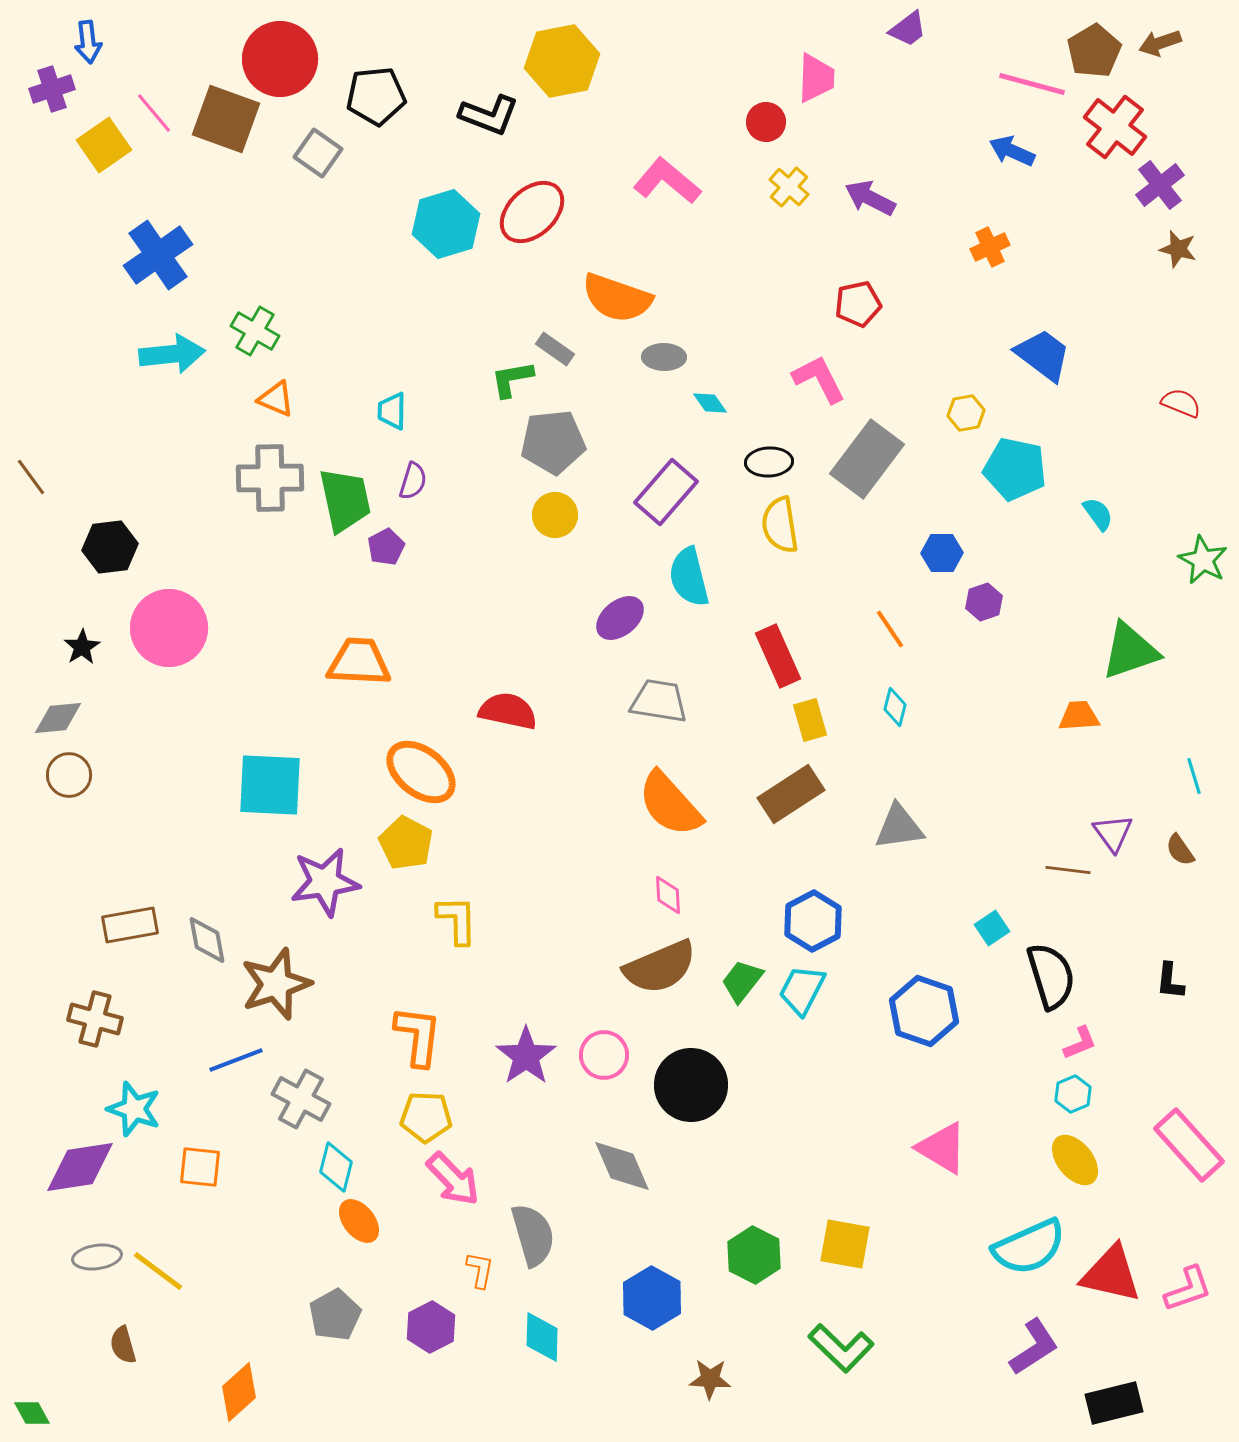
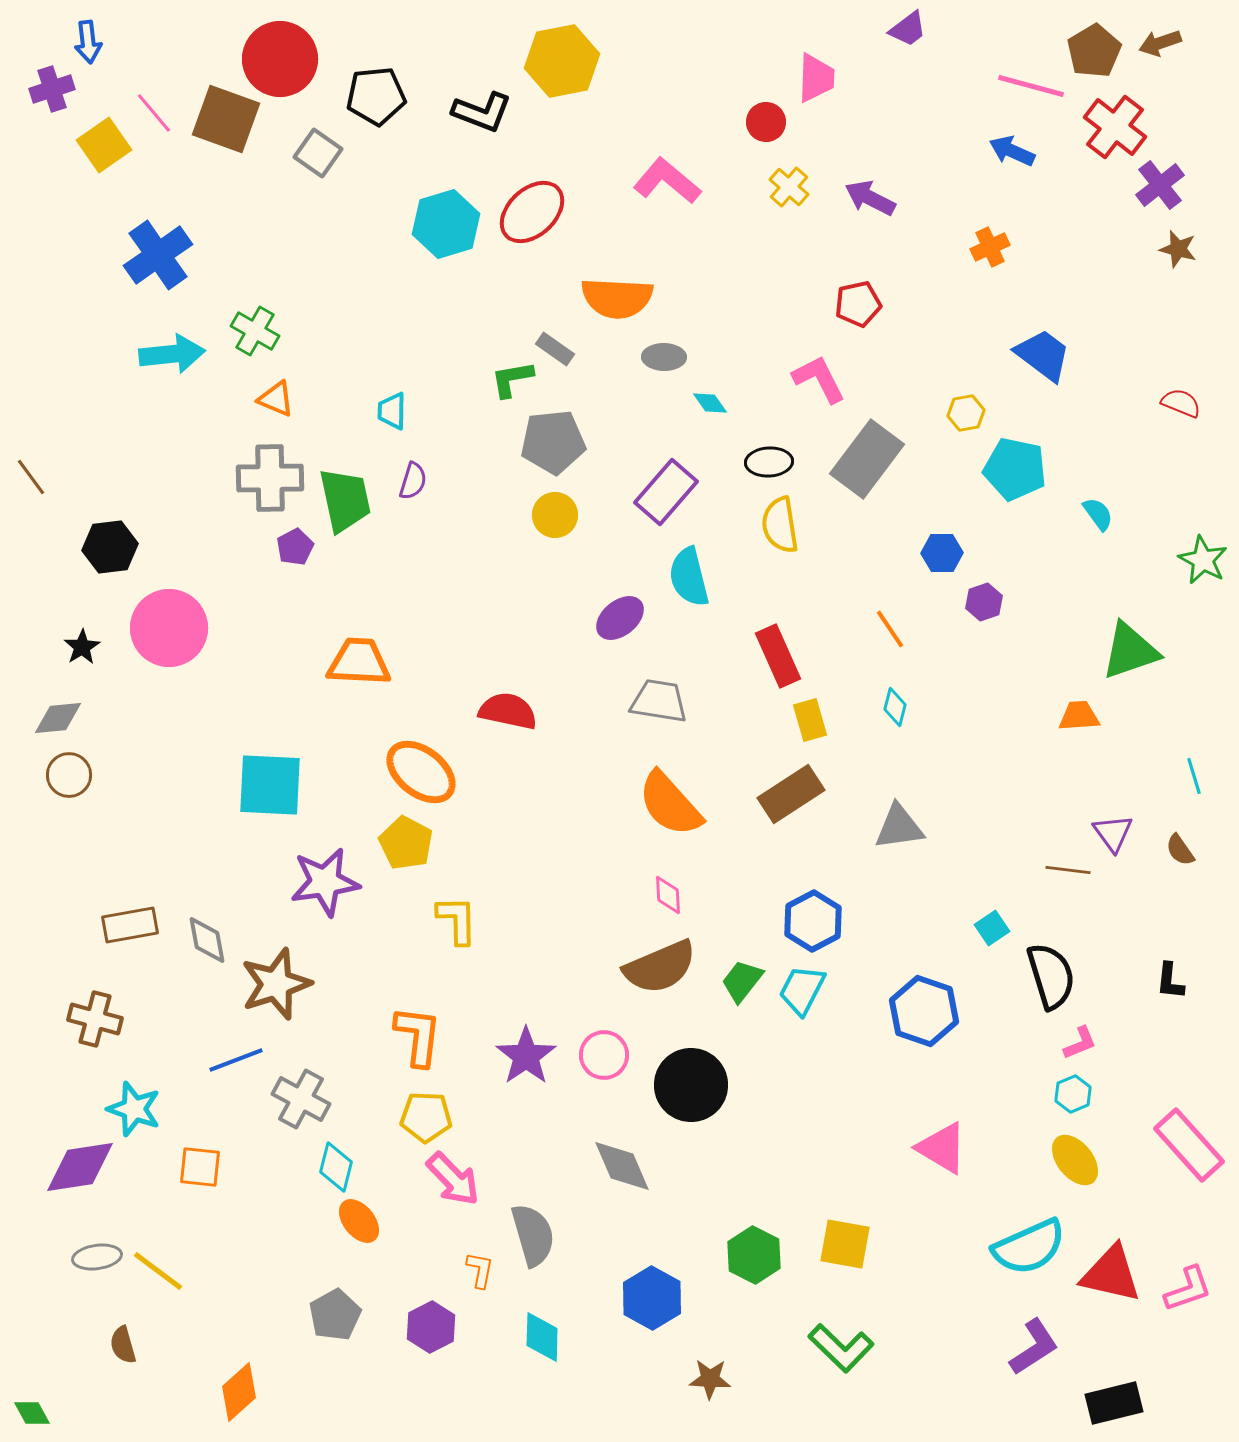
pink line at (1032, 84): moved 1 px left, 2 px down
black L-shape at (489, 115): moved 7 px left, 3 px up
orange semicircle at (617, 298): rotated 16 degrees counterclockwise
purple pentagon at (386, 547): moved 91 px left
